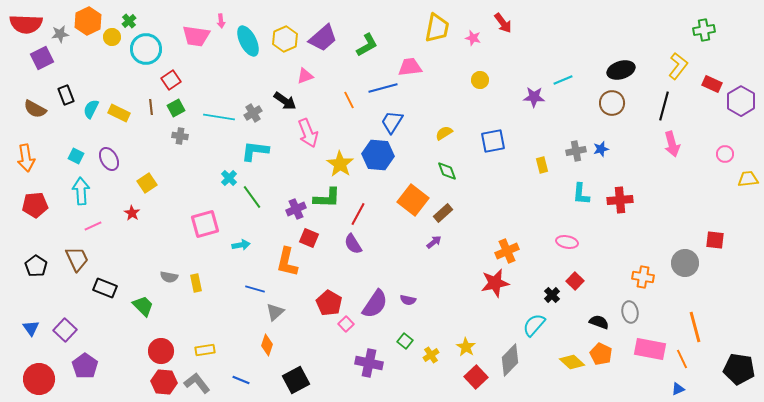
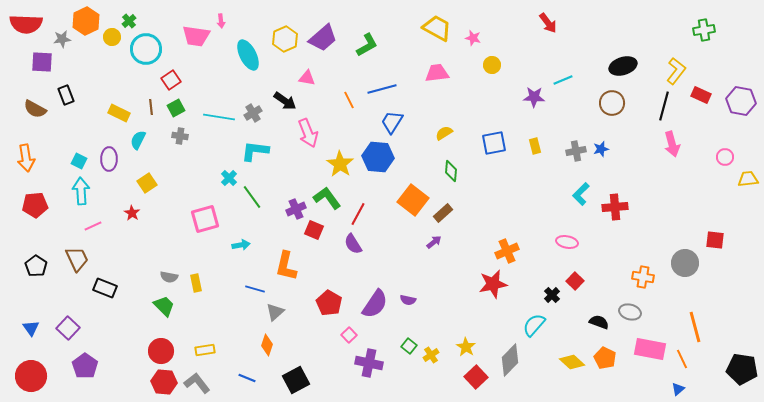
orange hexagon at (88, 21): moved 2 px left
red arrow at (503, 23): moved 45 px right
yellow trapezoid at (437, 28): rotated 72 degrees counterclockwise
gray star at (60, 34): moved 2 px right, 5 px down
cyan ellipse at (248, 41): moved 14 px down
purple square at (42, 58): moved 4 px down; rotated 30 degrees clockwise
yellow L-shape at (678, 66): moved 2 px left, 5 px down
pink trapezoid at (410, 67): moved 27 px right, 6 px down
black ellipse at (621, 70): moved 2 px right, 4 px up
pink triangle at (305, 76): moved 2 px right, 2 px down; rotated 30 degrees clockwise
yellow circle at (480, 80): moved 12 px right, 15 px up
red rectangle at (712, 84): moved 11 px left, 11 px down
blue line at (383, 88): moved 1 px left, 1 px down
purple hexagon at (741, 101): rotated 20 degrees counterclockwise
cyan semicircle at (91, 109): moved 47 px right, 31 px down
blue square at (493, 141): moved 1 px right, 2 px down
pink circle at (725, 154): moved 3 px down
blue hexagon at (378, 155): moved 2 px down
cyan square at (76, 156): moved 3 px right, 5 px down
purple ellipse at (109, 159): rotated 30 degrees clockwise
yellow rectangle at (542, 165): moved 7 px left, 19 px up
green diamond at (447, 171): moved 4 px right; rotated 25 degrees clockwise
cyan L-shape at (581, 194): rotated 40 degrees clockwise
green L-shape at (327, 198): rotated 128 degrees counterclockwise
red cross at (620, 200): moved 5 px left, 7 px down
pink square at (205, 224): moved 5 px up
red square at (309, 238): moved 5 px right, 8 px up
orange L-shape at (287, 262): moved 1 px left, 4 px down
red star at (495, 283): moved 2 px left, 1 px down
green trapezoid at (143, 306): moved 21 px right
gray ellipse at (630, 312): rotated 65 degrees counterclockwise
pink square at (346, 324): moved 3 px right, 11 px down
purple square at (65, 330): moved 3 px right, 2 px up
green square at (405, 341): moved 4 px right, 5 px down
orange pentagon at (601, 354): moved 4 px right, 4 px down
black pentagon at (739, 369): moved 3 px right
red circle at (39, 379): moved 8 px left, 3 px up
blue line at (241, 380): moved 6 px right, 2 px up
blue triangle at (678, 389): rotated 16 degrees counterclockwise
